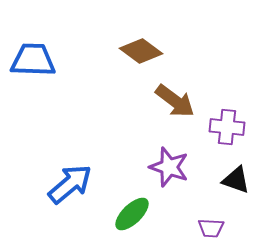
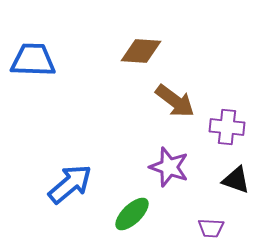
brown diamond: rotated 33 degrees counterclockwise
